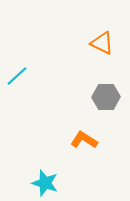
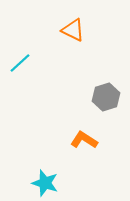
orange triangle: moved 29 px left, 13 px up
cyan line: moved 3 px right, 13 px up
gray hexagon: rotated 16 degrees counterclockwise
